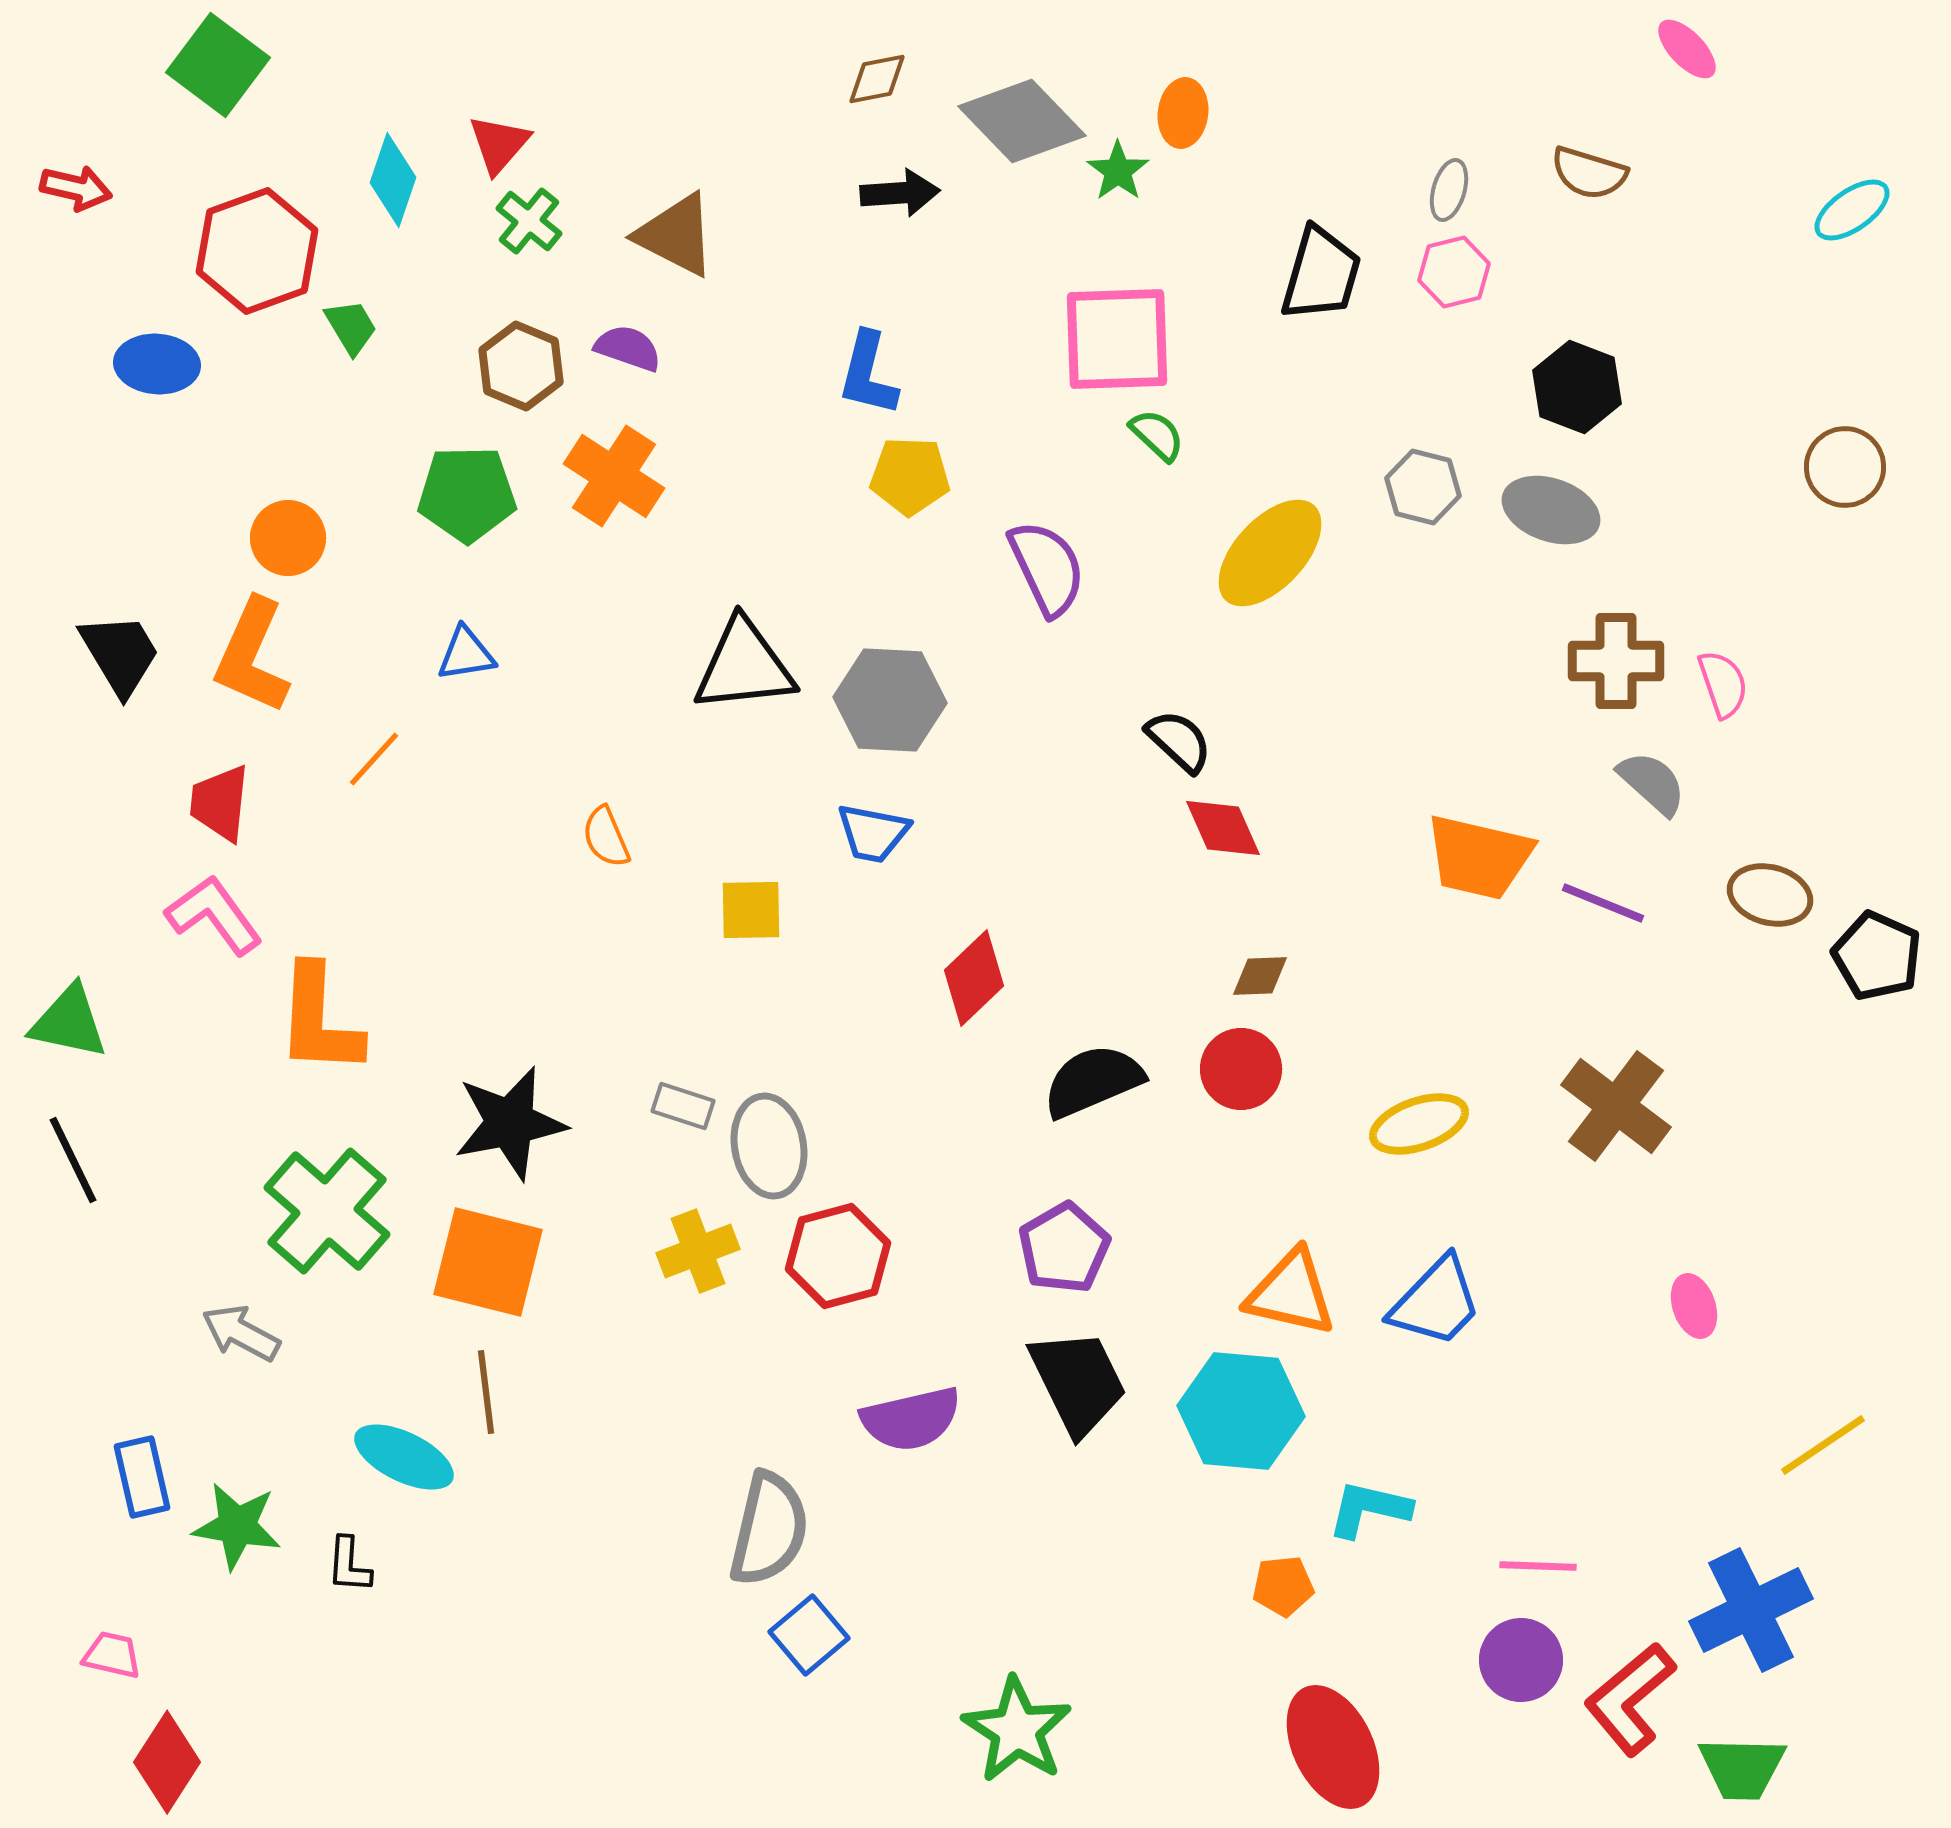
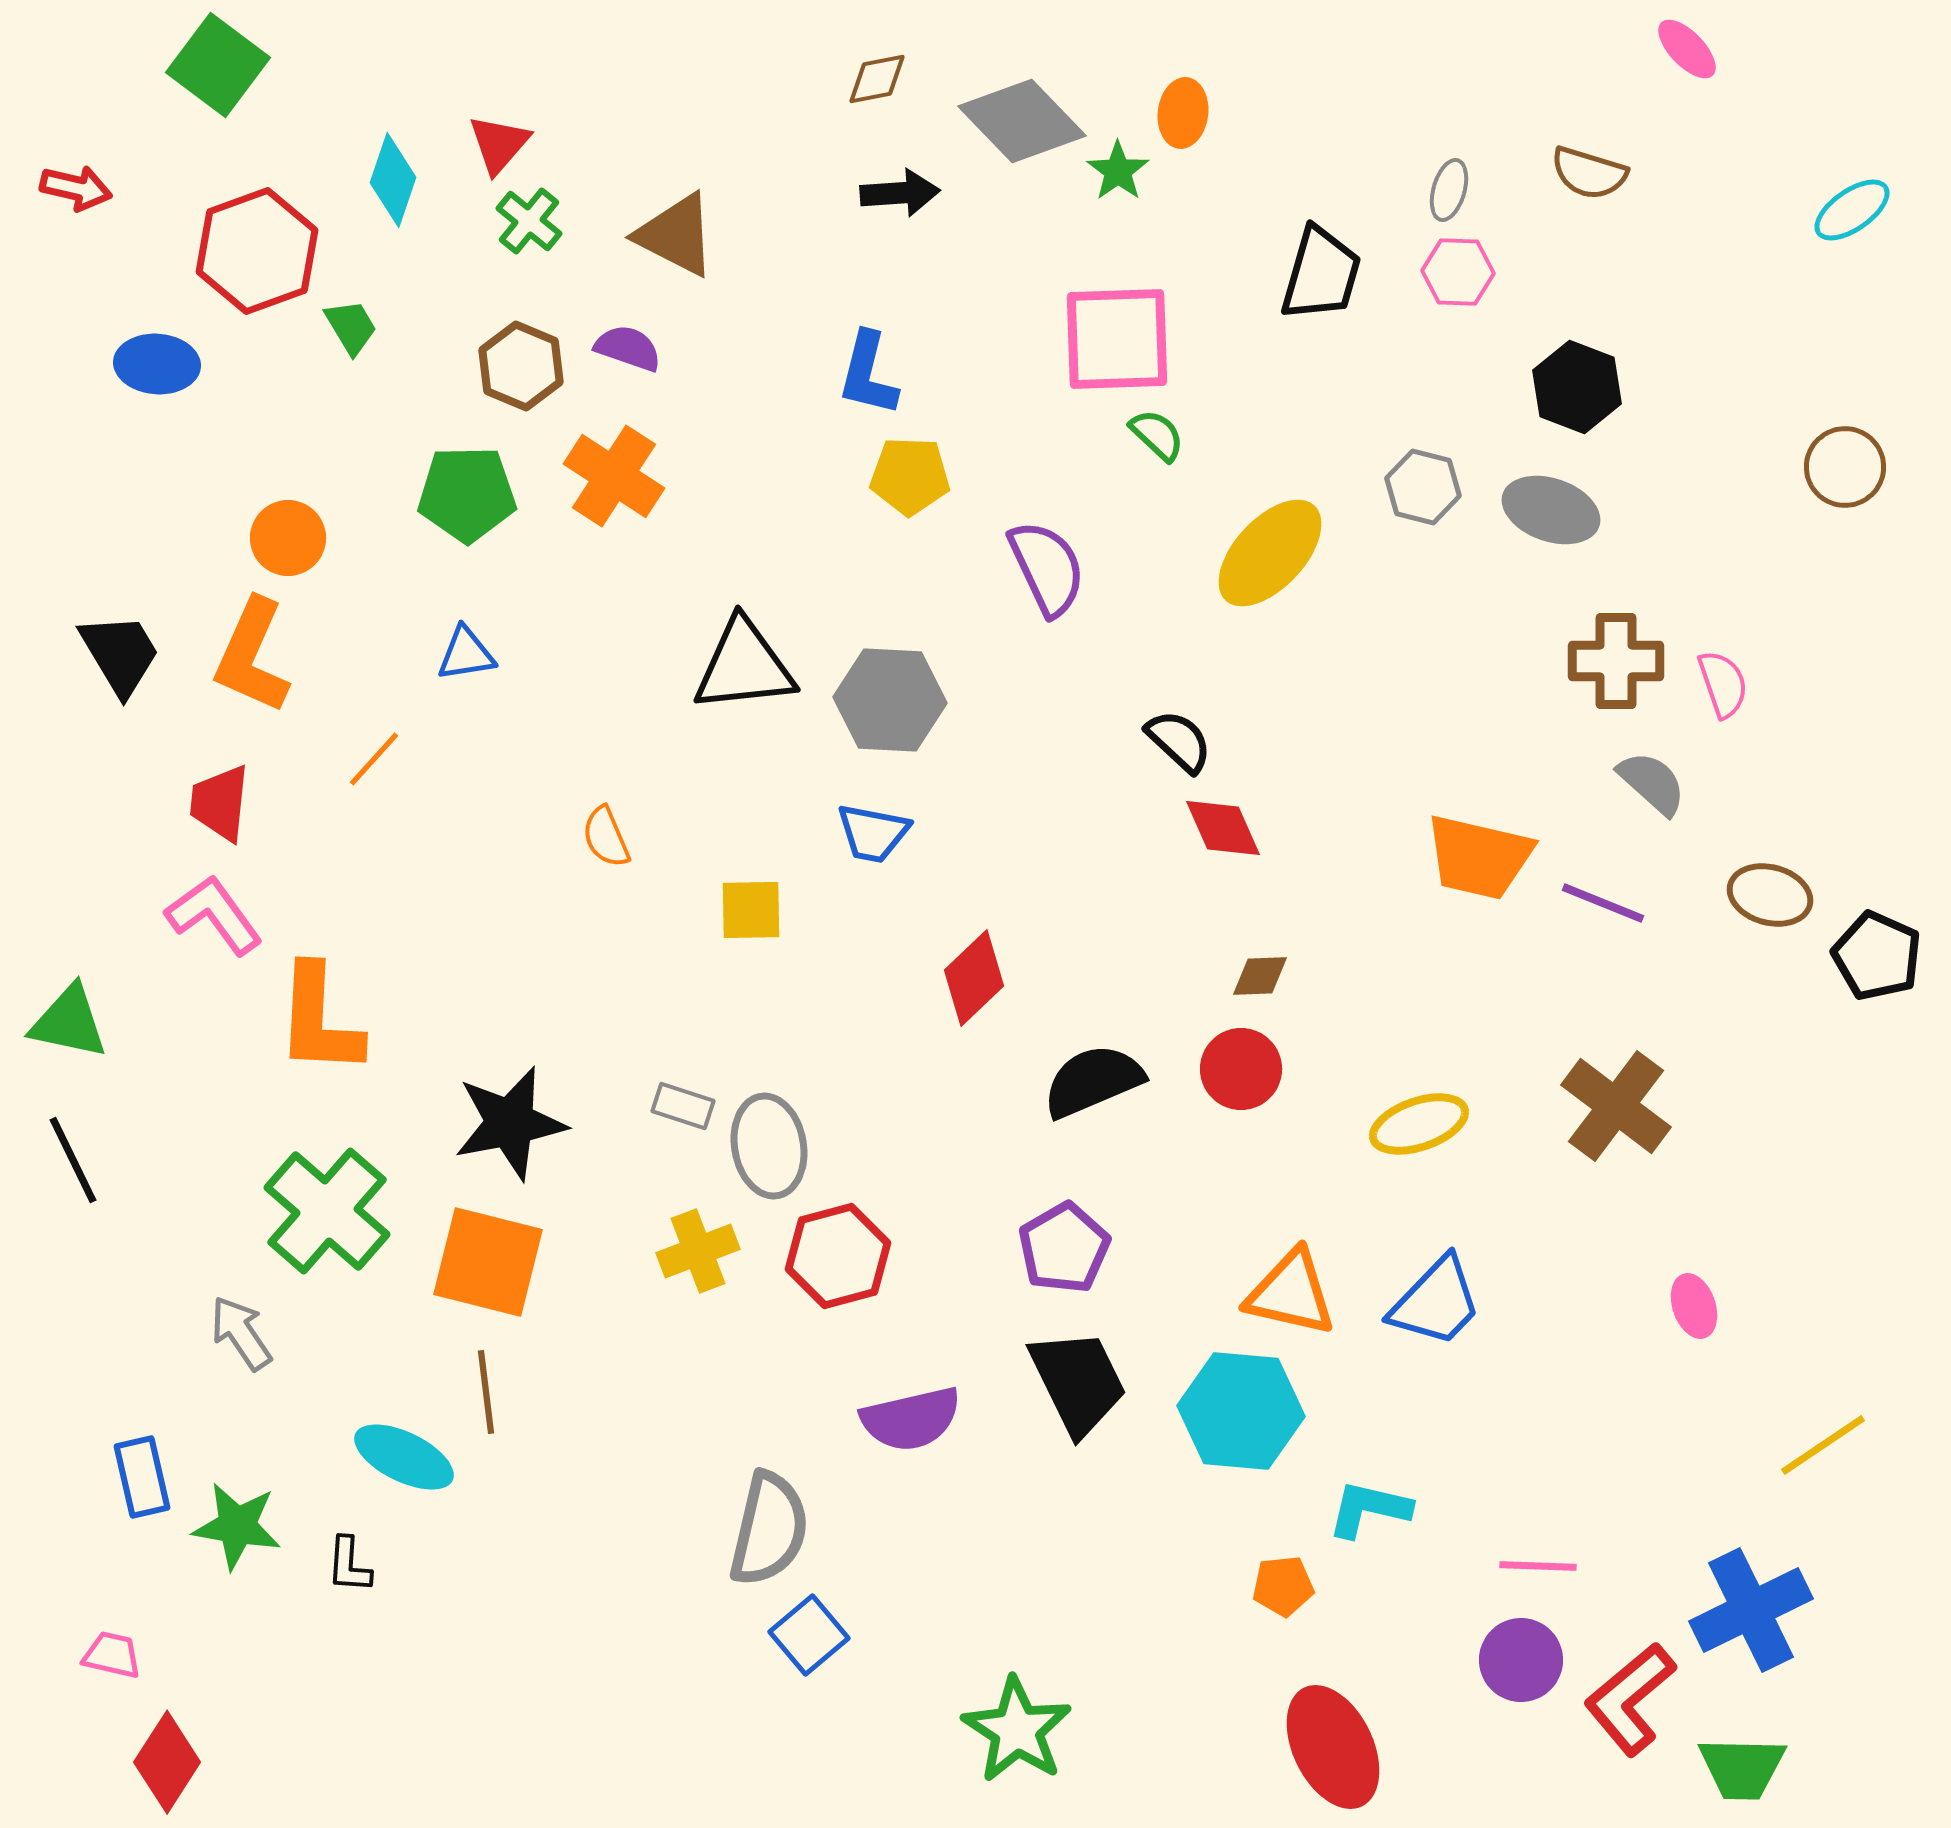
pink hexagon at (1454, 272): moved 4 px right; rotated 16 degrees clockwise
gray arrow at (241, 1333): rotated 28 degrees clockwise
